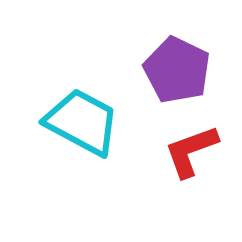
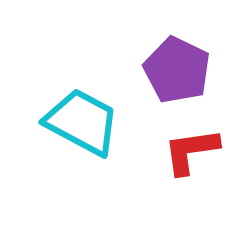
red L-shape: rotated 12 degrees clockwise
